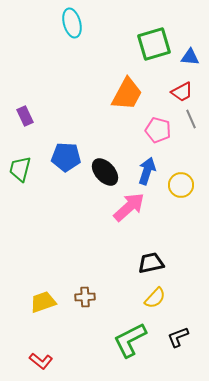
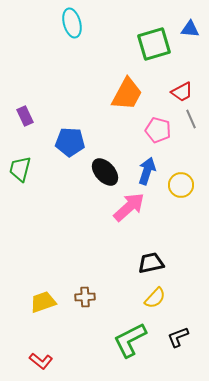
blue triangle: moved 28 px up
blue pentagon: moved 4 px right, 15 px up
